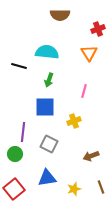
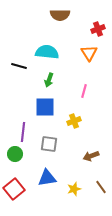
gray square: rotated 18 degrees counterclockwise
brown line: rotated 16 degrees counterclockwise
